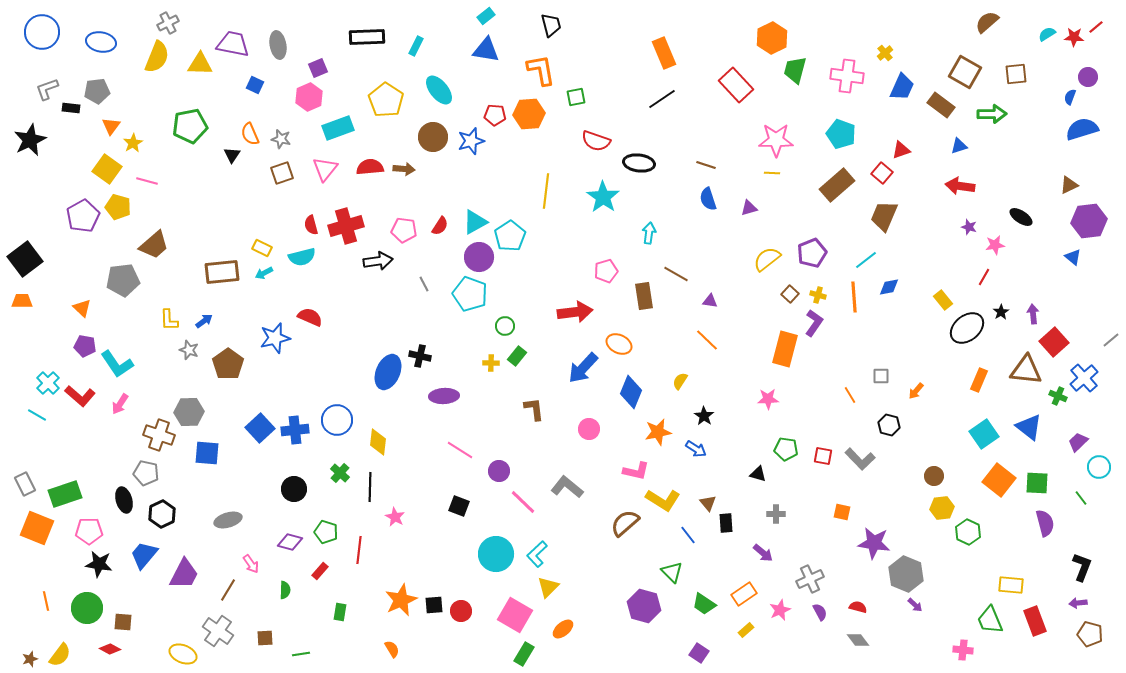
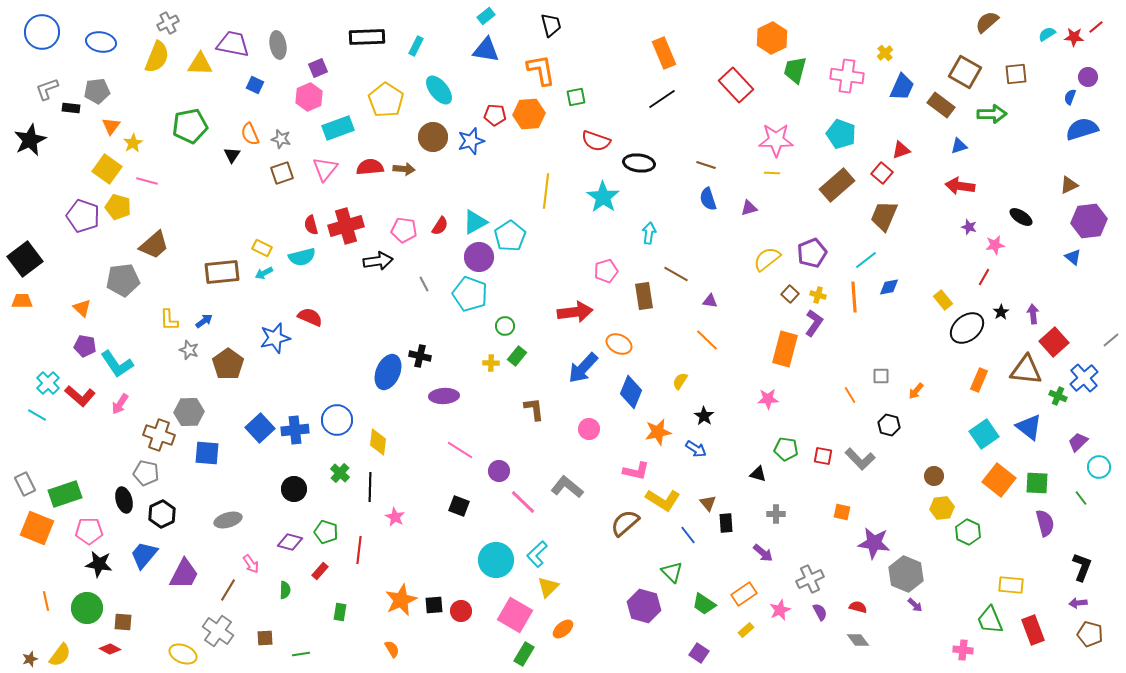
purple pentagon at (83, 216): rotated 24 degrees counterclockwise
cyan circle at (496, 554): moved 6 px down
red rectangle at (1035, 621): moved 2 px left, 9 px down
